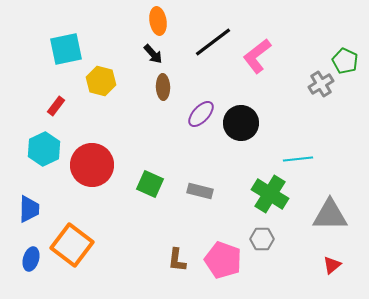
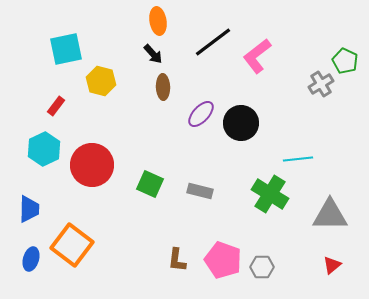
gray hexagon: moved 28 px down
